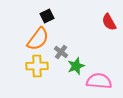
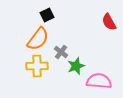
black square: moved 1 px up
